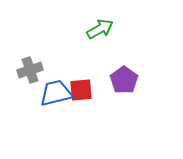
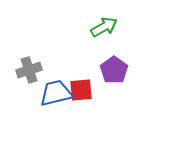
green arrow: moved 4 px right, 2 px up
gray cross: moved 1 px left
purple pentagon: moved 10 px left, 10 px up
